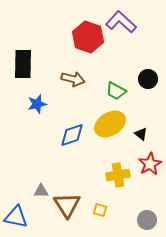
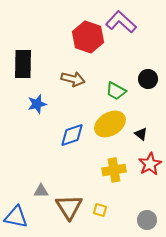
yellow cross: moved 4 px left, 5 px up
brown triangle: moved 2 px right, 2 px down
